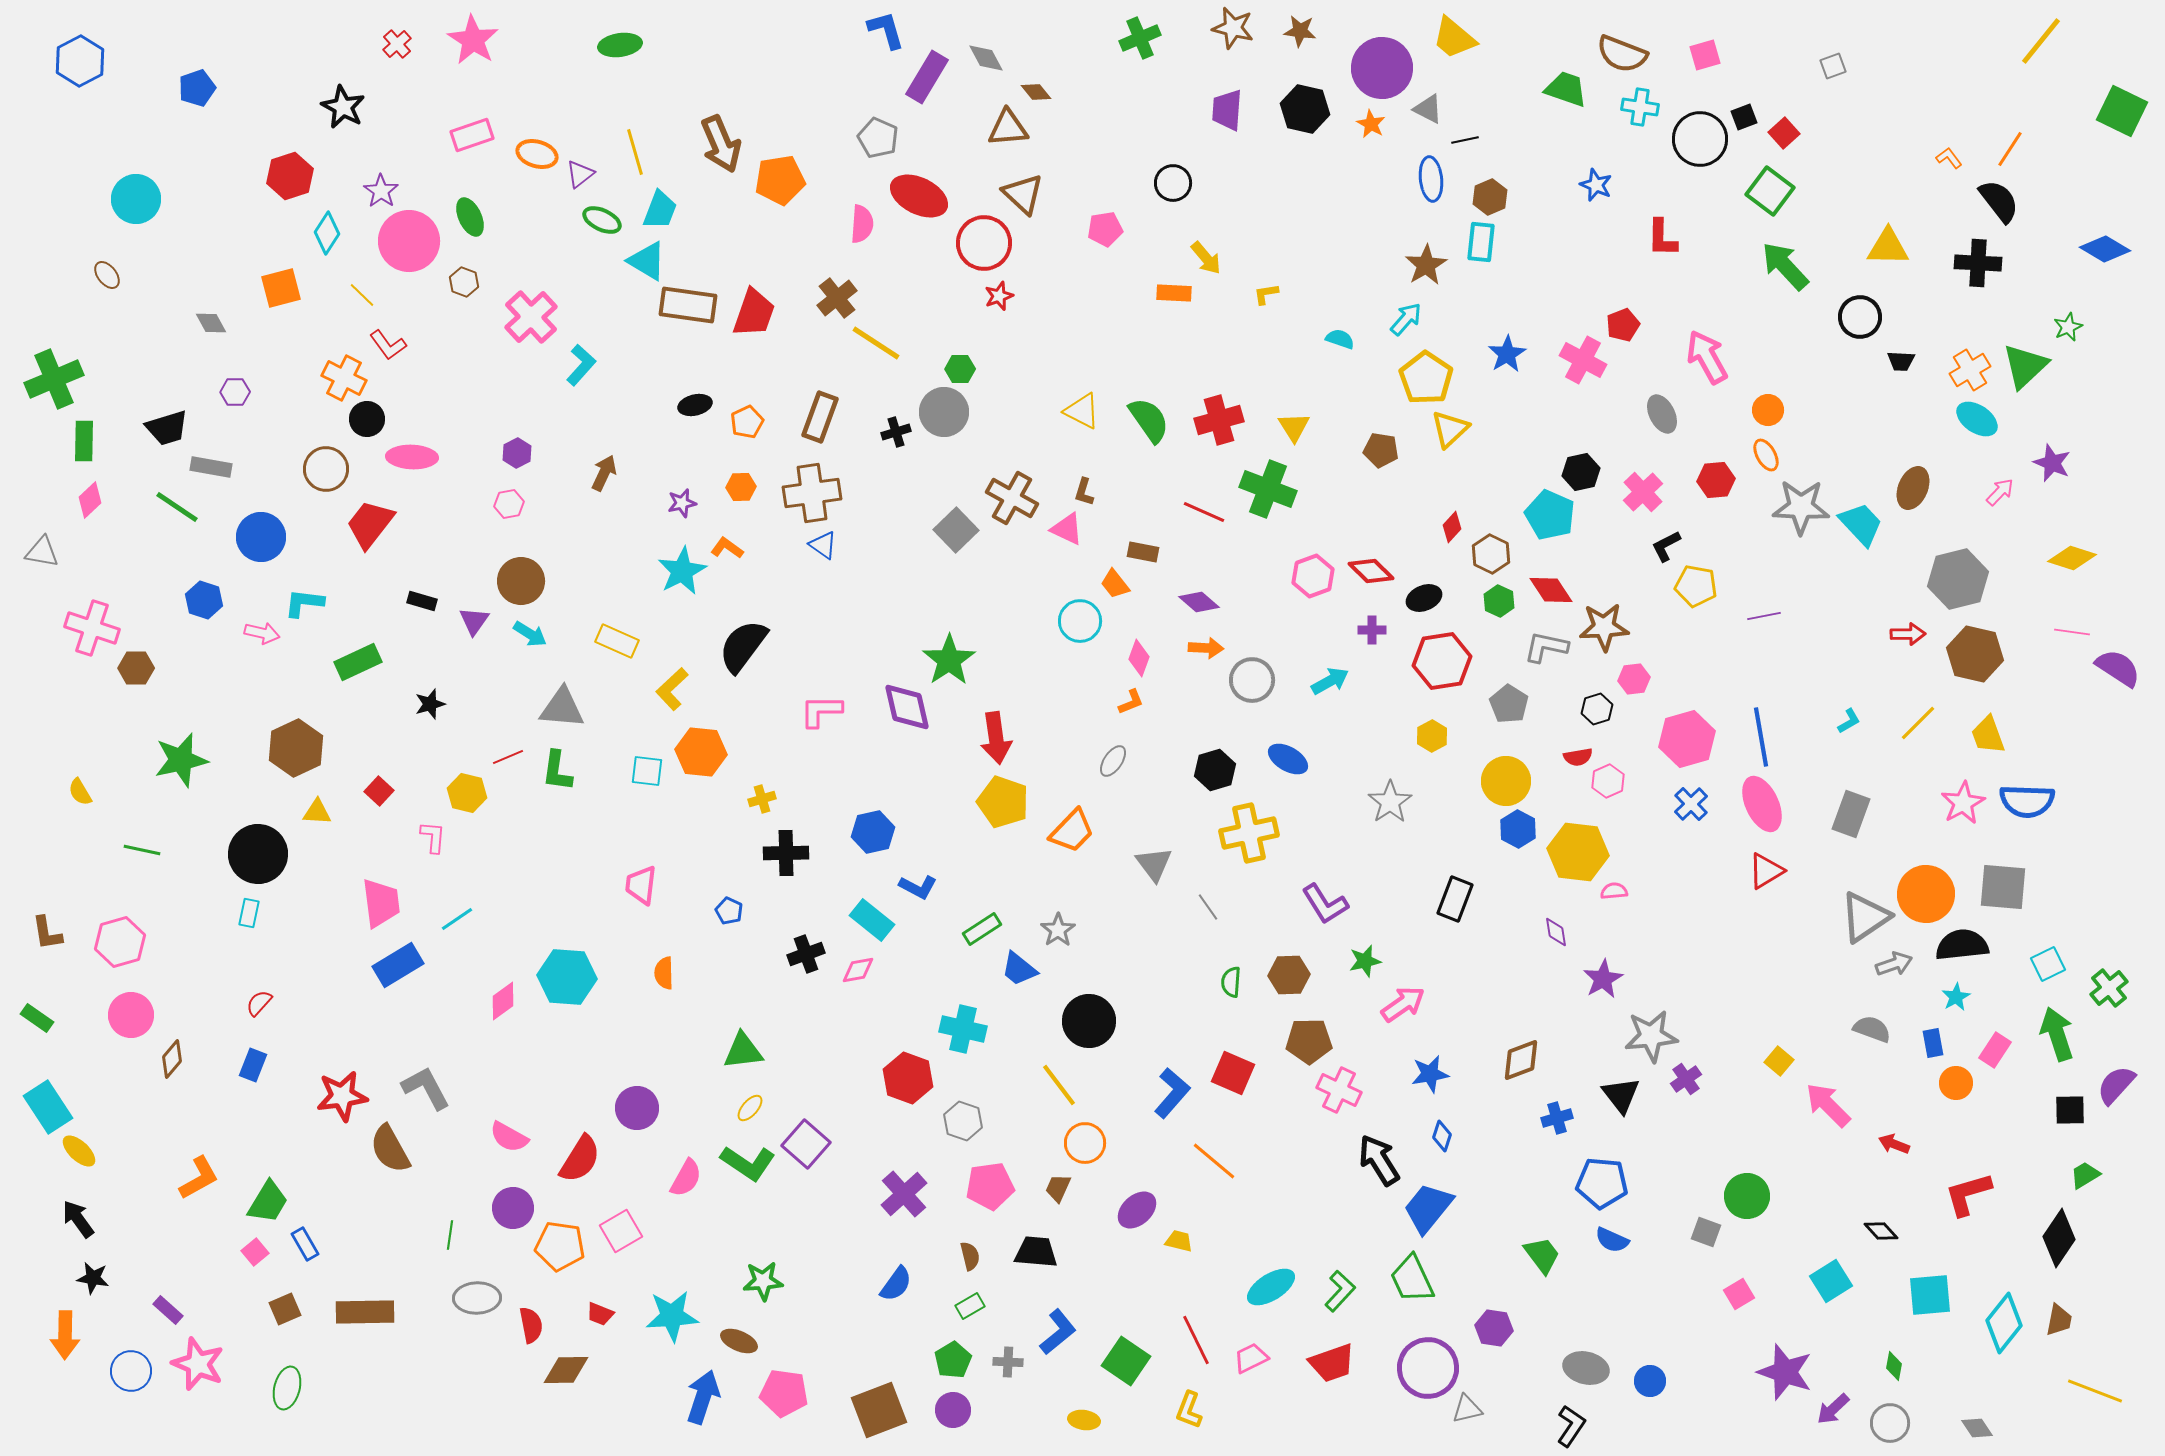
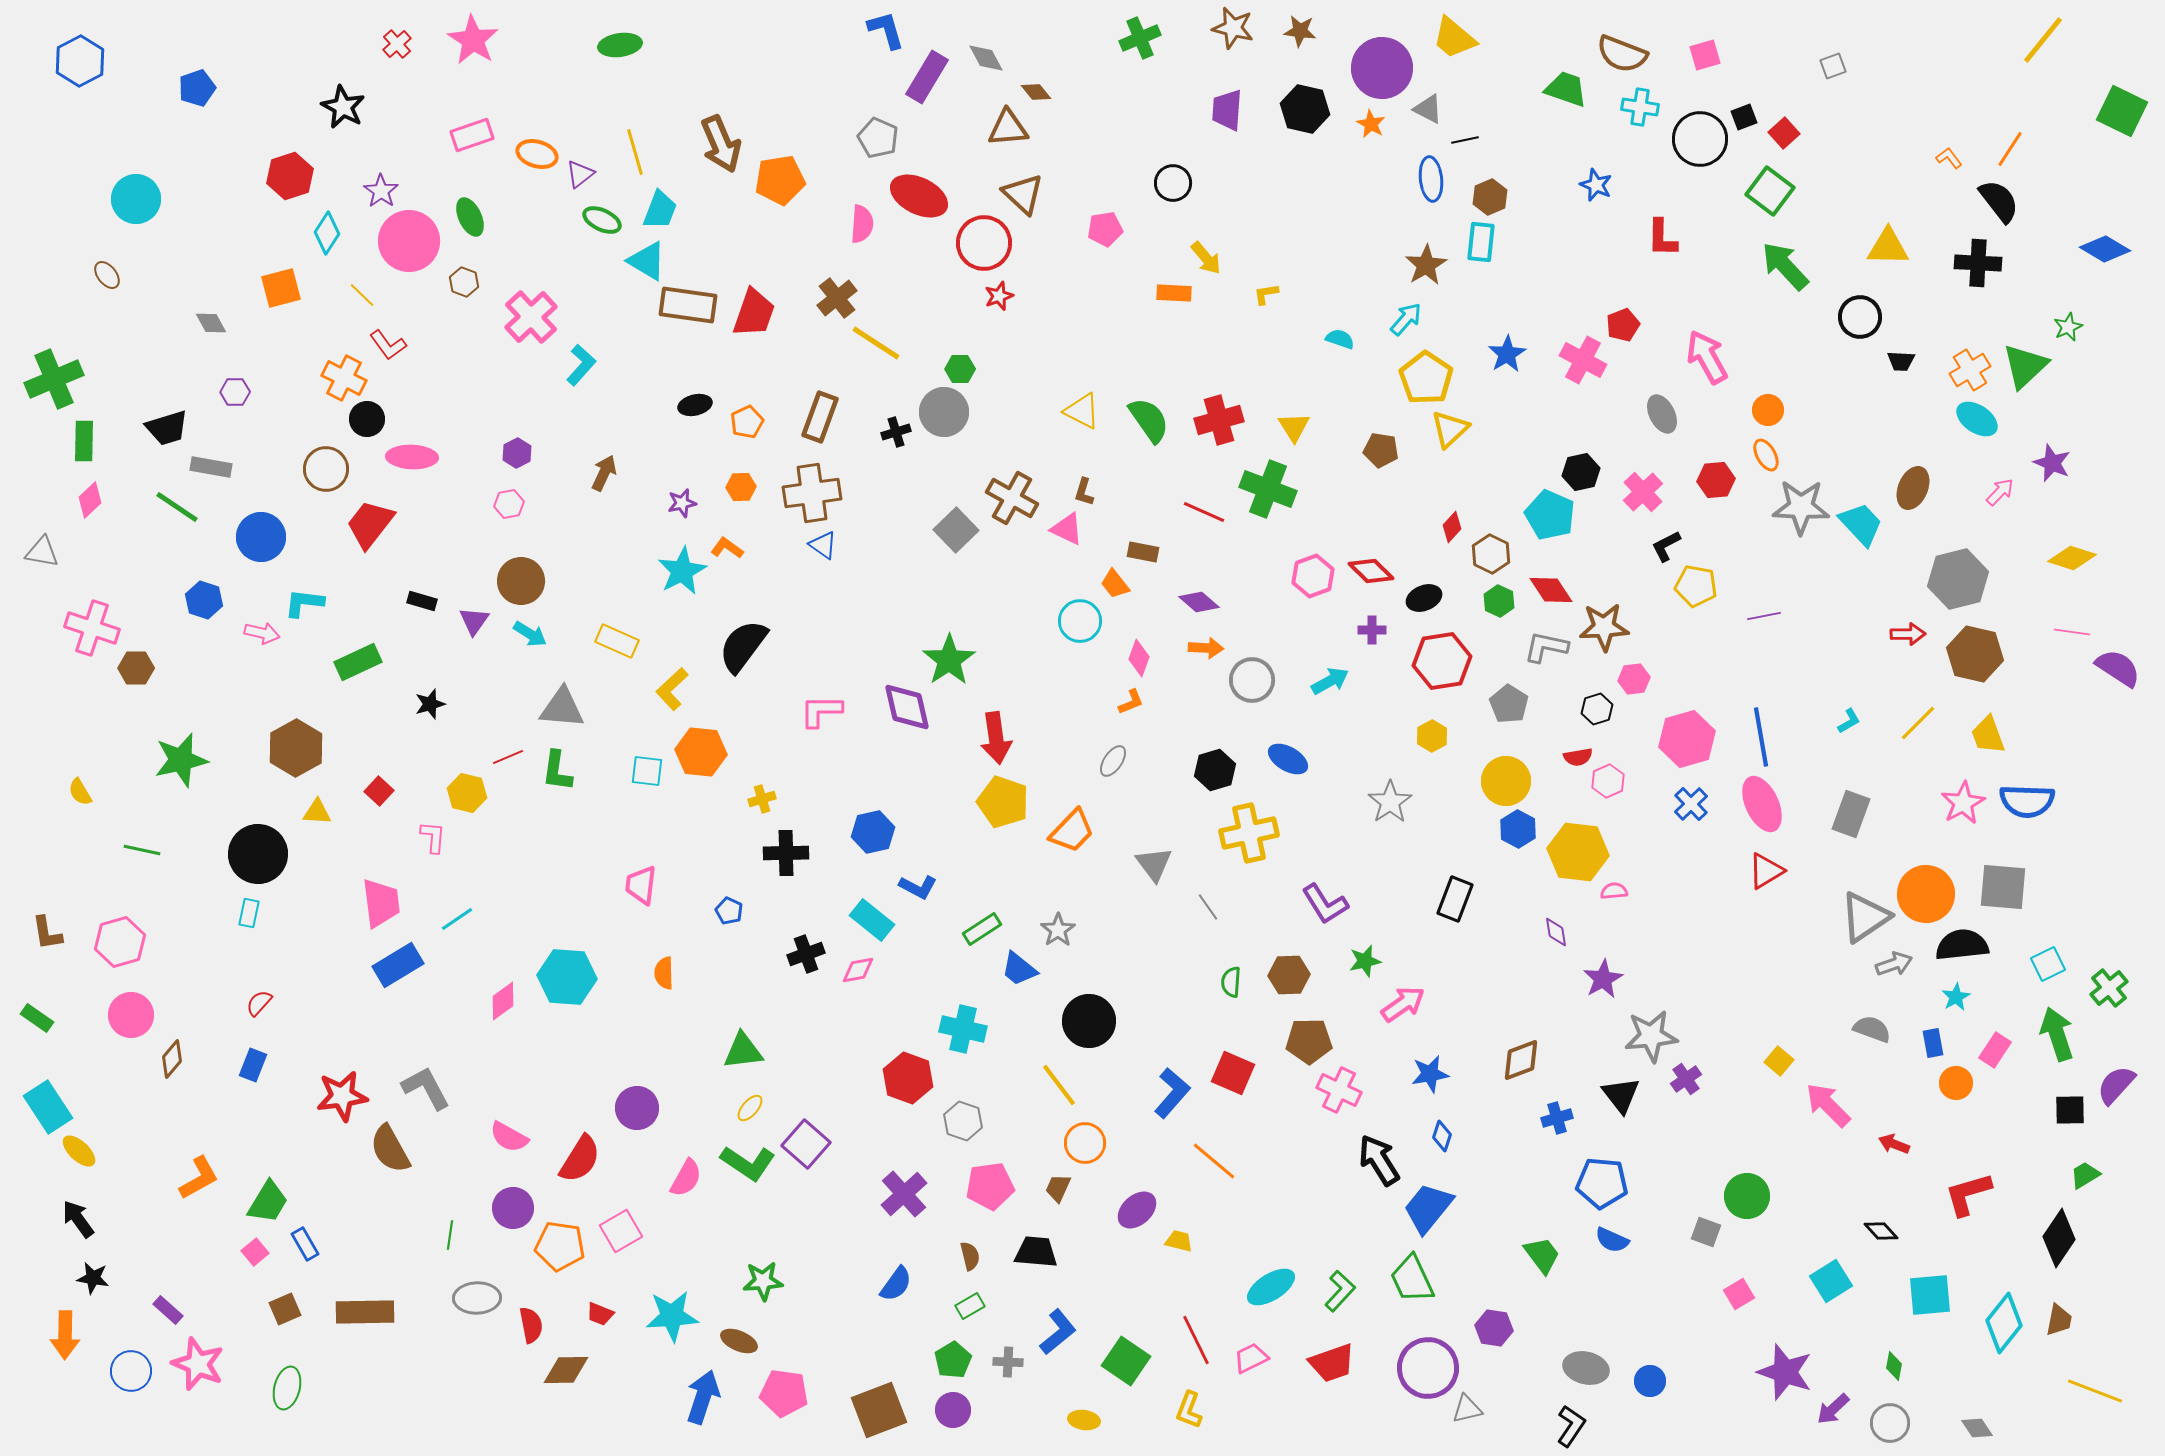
yellow line at (2041, 41): moved 2 px right, 1 px up
brown hexagon at (296, 748): rotated 4 degrees counterclockwise
